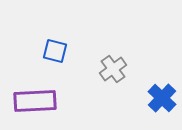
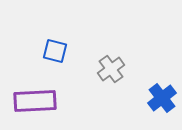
gray cross: moved 2 px left
blue cross: rotated 8 degrees clockwise
